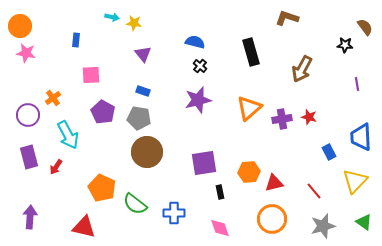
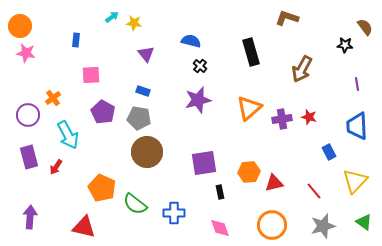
cyan arrow at (112, 17): rotated 48 degrees counterclockwise
blue semicircle at (195, 42): moved 4 px left, 1 px up
purple triangle at (143, 54): moved 3 px right
blue trapezoid at (361, 137): moved 4 px left, 11 px up
orange circle at (272, 219): moved 6 px down
